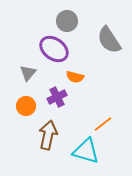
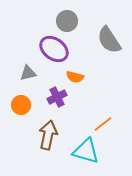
gray triangle: rotated 36 degrees clockwise
orange circle: moved 5 px left, 1 px up
